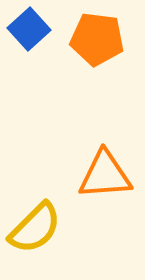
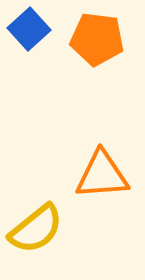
orange triangle: moved 3 px left
yellow semicircle: moved 1 px right, 1 px down; rotated 6 degrees clockwise
